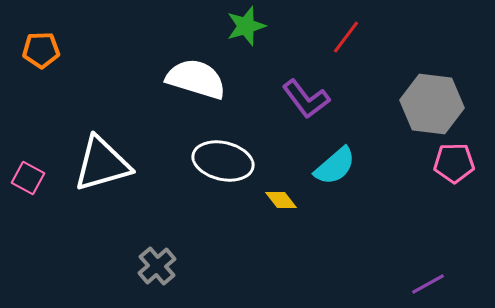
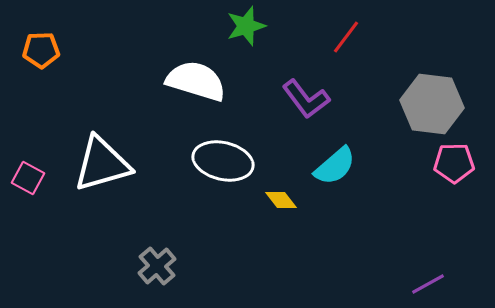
white semicircle: moved 2 px down
